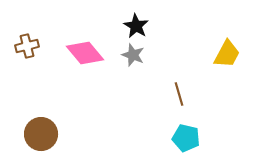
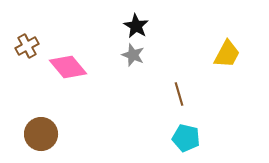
brown cross: rotated 15 degrees counterclockwise
pink diamond: moved 17 px left, 14 px down
